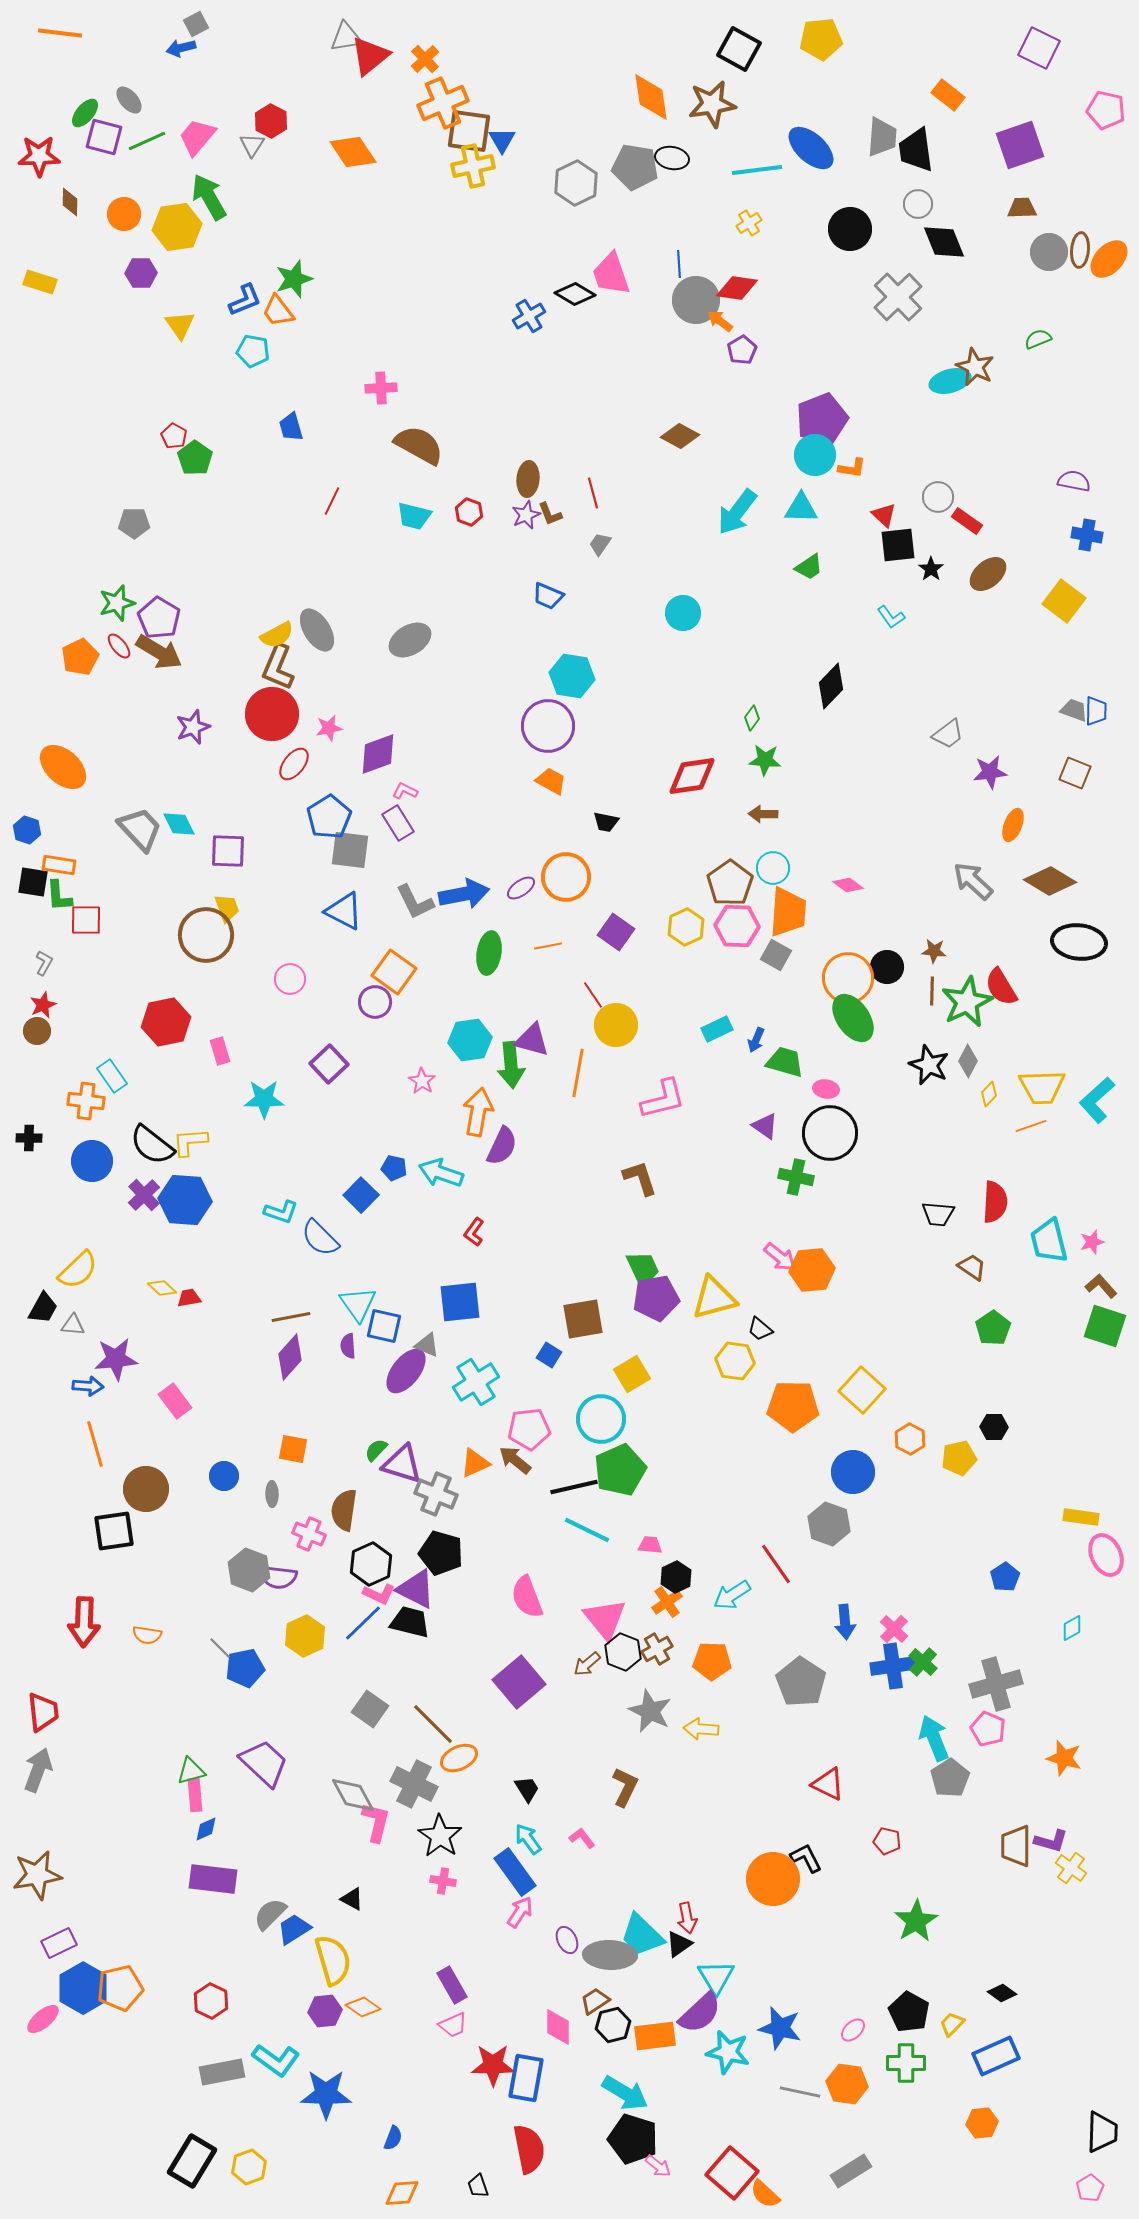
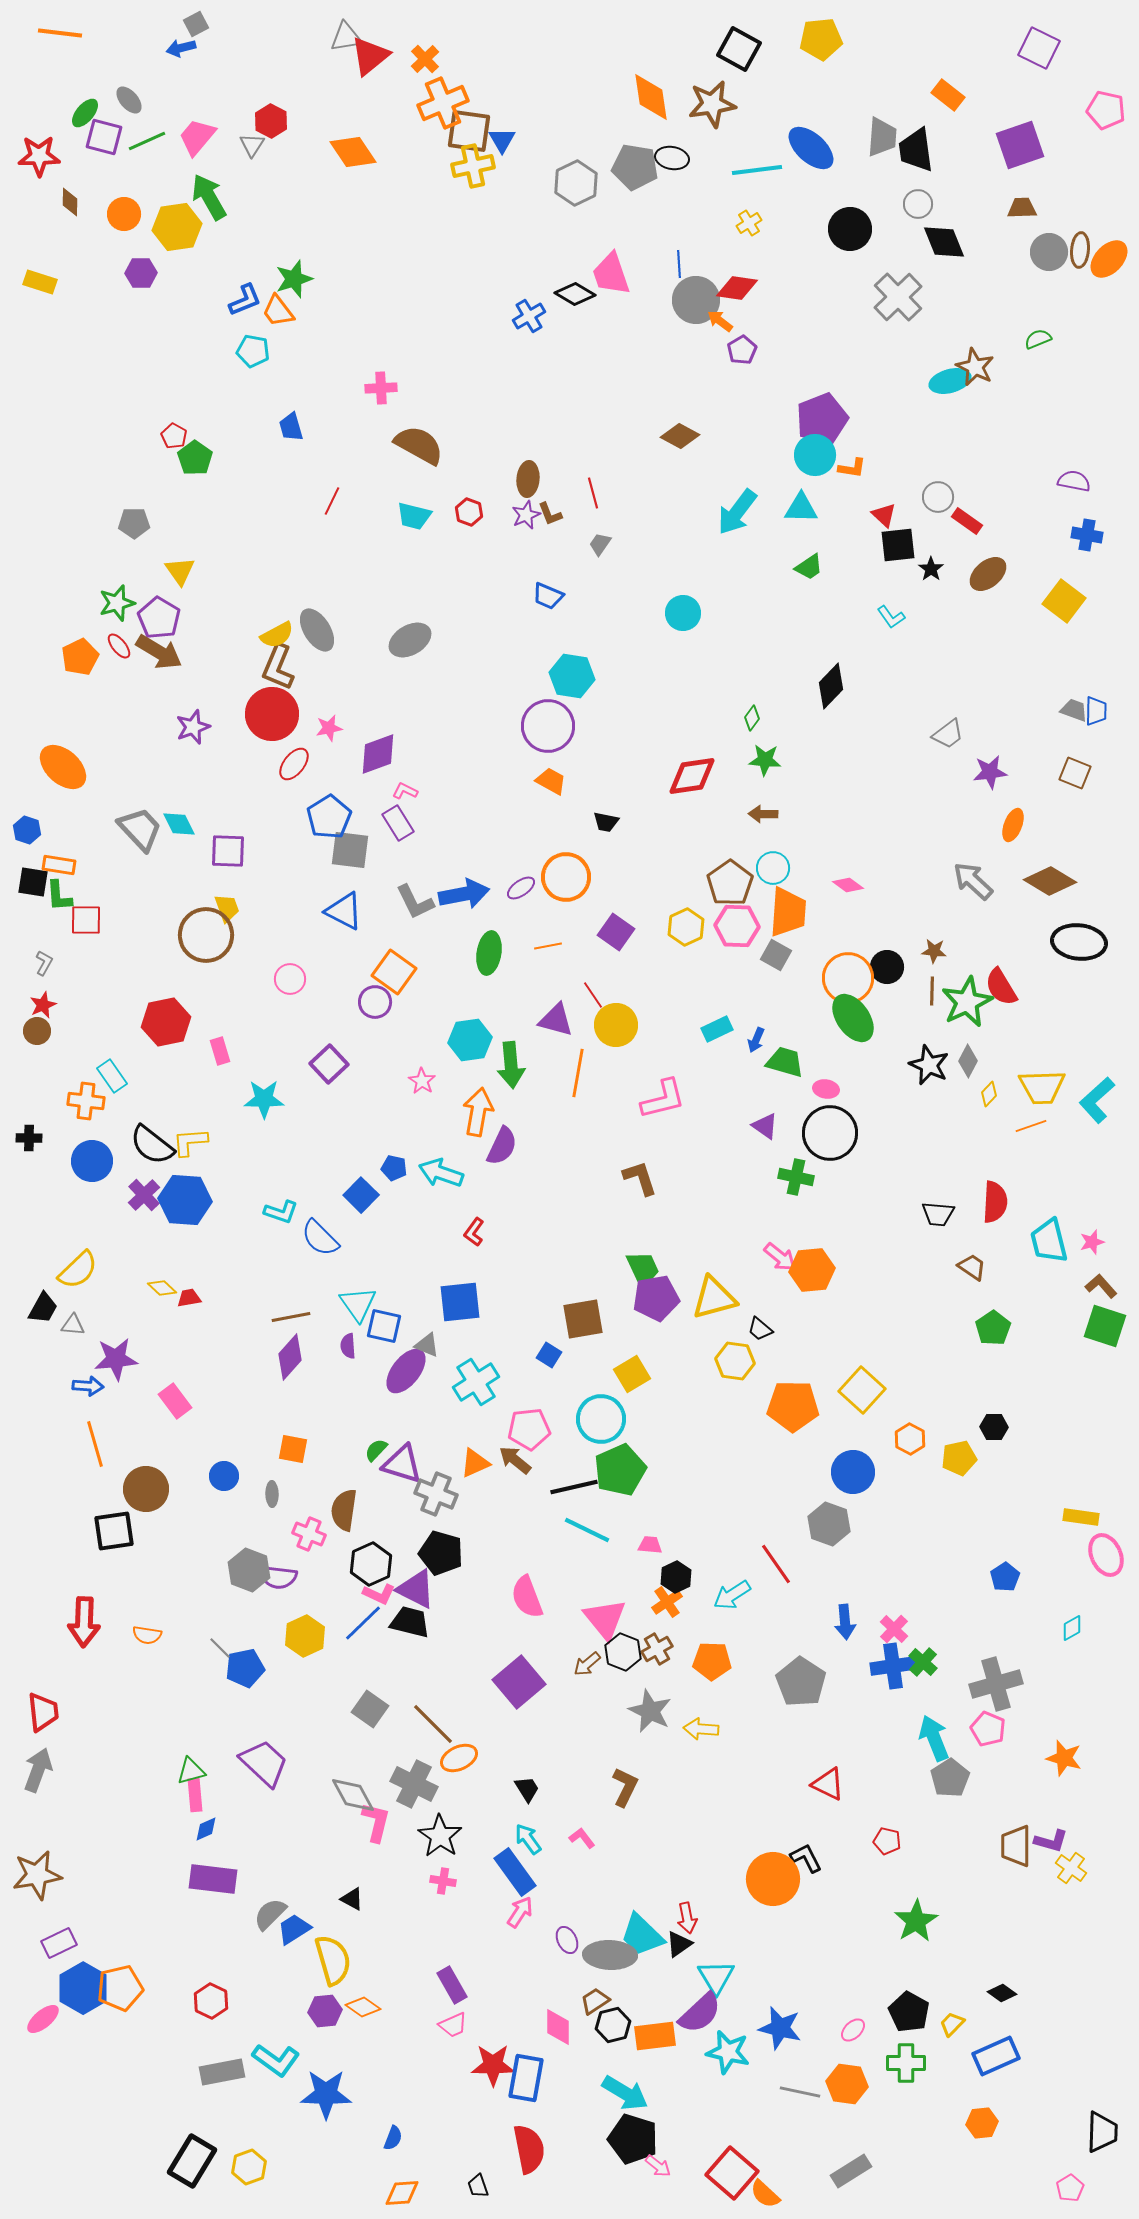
yellow triangle at (180, 325): moved 246 px down
purple triangle at (532, 1040): moved 24 px right, 20 px up
pink pentagon at (1090, 2188): moved 20 px left
